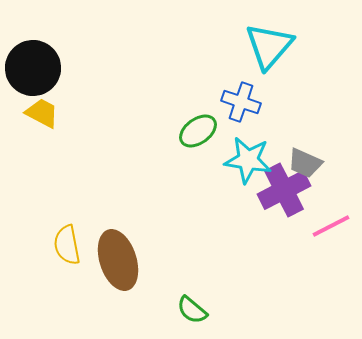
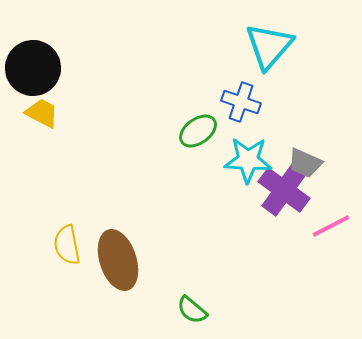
cyan star: rotated 6 degrees counterclockwise
purple cross: rotated 27 degrees counterclockwise
